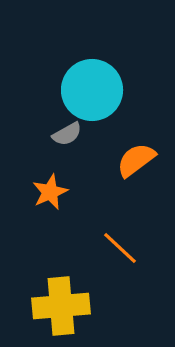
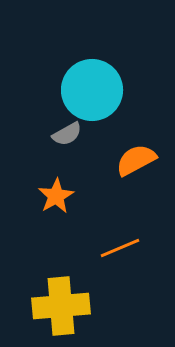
orange semicircle: rotated 9 degrees clockwise
orange star: moved 6 px right, 4 px down; rotated 6 degrees counterclockwise
orange line: rotated 66 degrees counterclockwise
